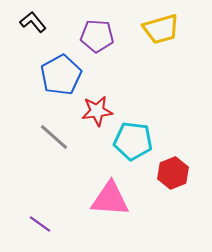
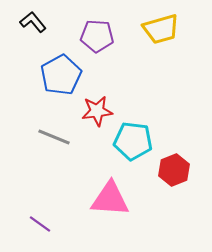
gray line: rotated 20 degrees counterclockwise
red hexagon: moved 1 px right, 3 px up
